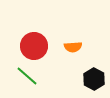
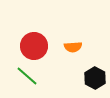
black hexagon: moved 1 px right, 1 px up
